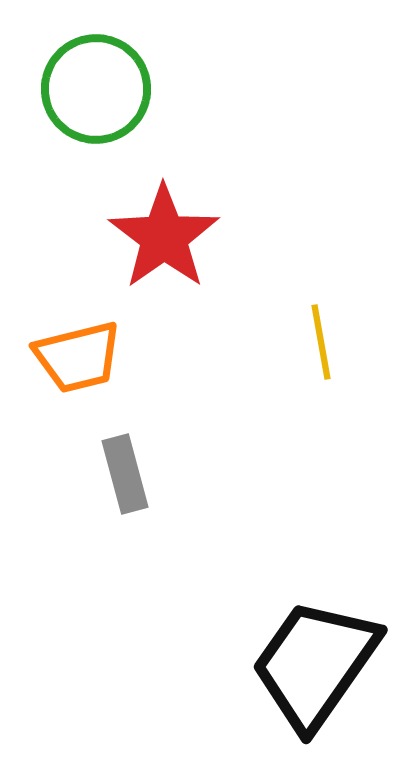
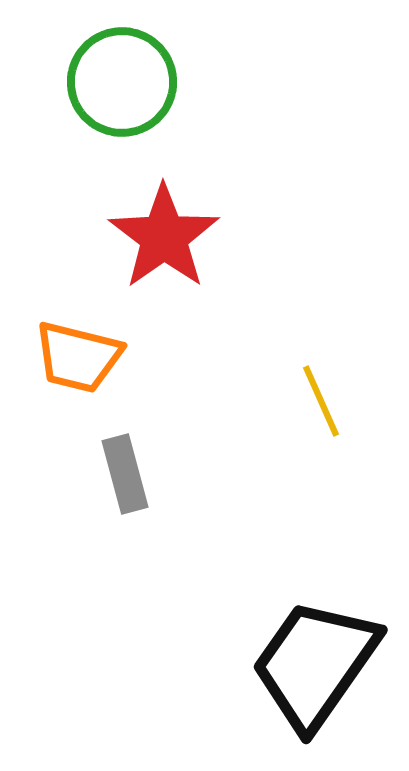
green circle: moved 26 px right, 7 px up
yellow line: moved 59 px down; rotated 14 degrees counterclockwise
orange trapezoid: rotated 28 degrees clockwise
